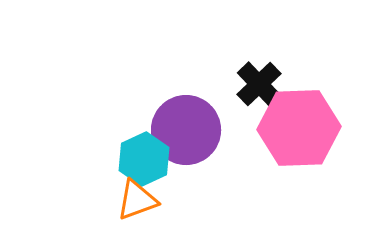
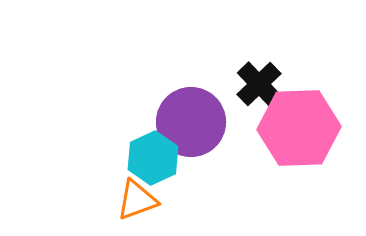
purple circle: moved 5 px right, 8 px up
cyan hexagon: moved 9 px right, 1 px up
